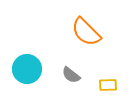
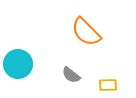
cyan circle: moved 9 px left, 5 px up
